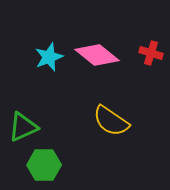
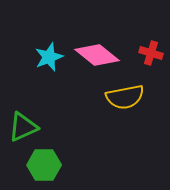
yellow semicircle: moved 14 px right, 24 px up; rotated 45 degrees counterclockwise
